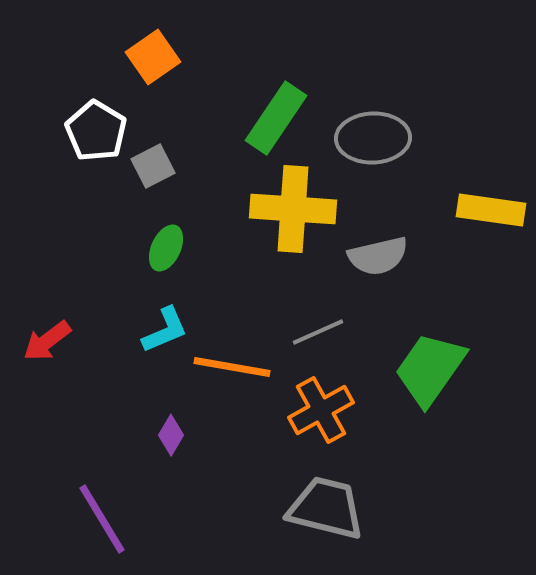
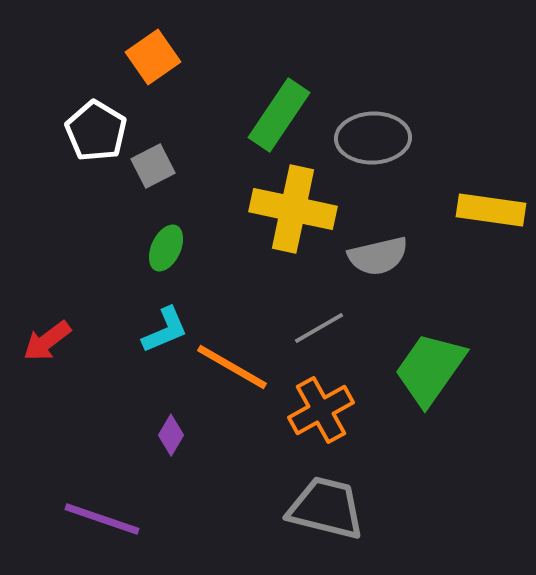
green rectangle: moved 3 px right, 3 px up
yellow cross: rotated 8 degrees clockwise
gray line: moved 1 px right, 4 px up; rotated 6 degrees counterclockwise
orange line: rotated 20 degrees clockwise
purple line: rotated 40 degrees counterclockwise
